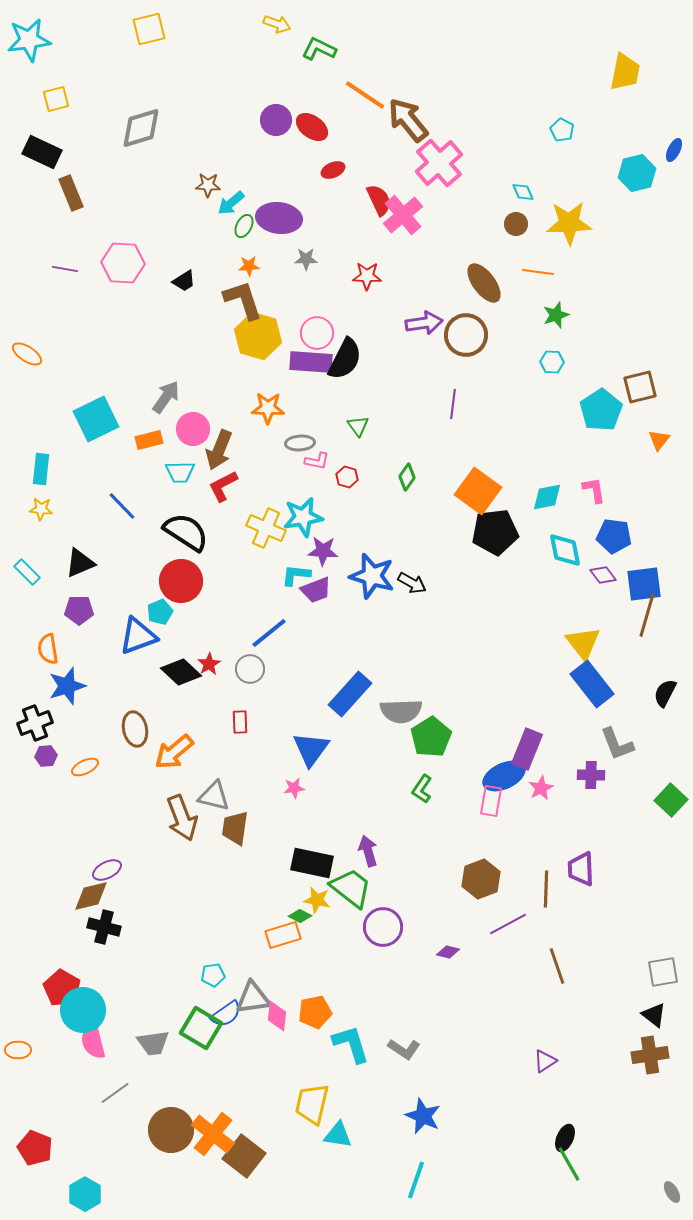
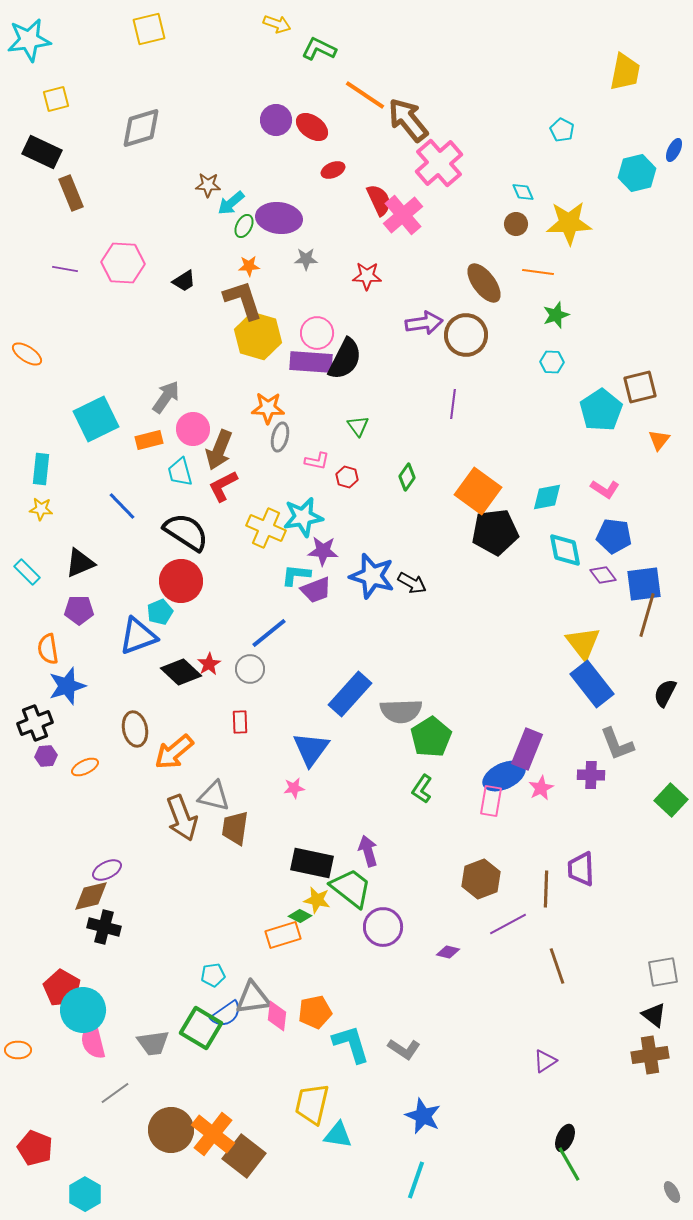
gray ellipse at (300, 443): moved 20 px left, 6 px up; rotated 72 degrees counterclockwise
cyan trapezoid at (180, 472): rotated 76 degrees clockwise
pink L-shape at (594, 490): moved 11 px right, 1 px up; rotated 132 degrees clockwise
